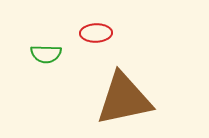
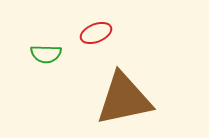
red ellipse: rotated 20 degrees counterclockwise
